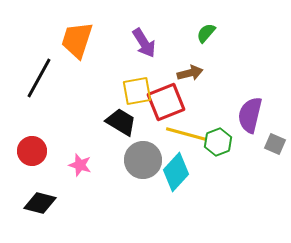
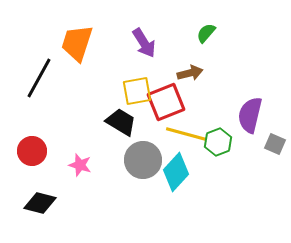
orange trapezoid: moved 3 px down
